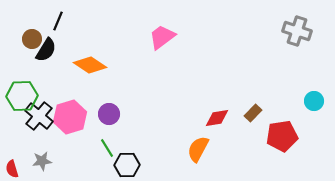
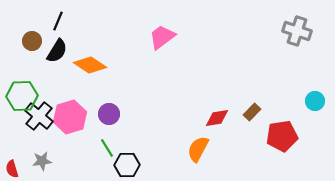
brown circle: moved 2 px down
black semicircle: moved 11 px right, 1 px down
cyan circle: moved 1 px right
brown rectangle: moved 1 px left, 1 px up
